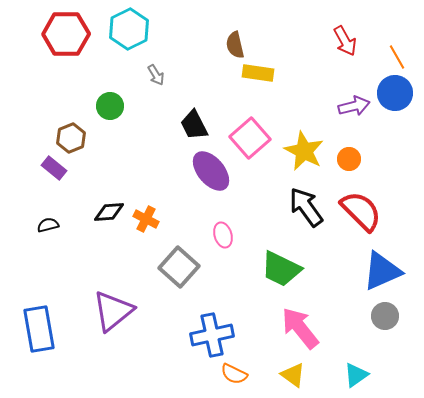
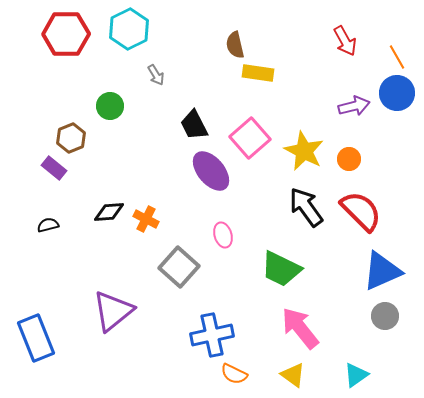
blue circle: moved 2 px right
blue rectangle: moved 3 px left, 9 px down; rotated 12 degrees counterclockwise
